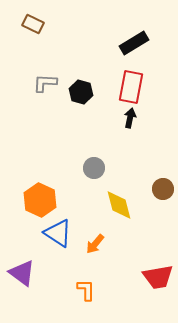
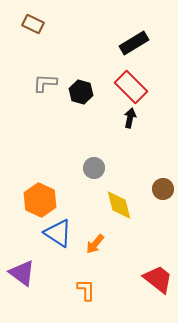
red rectangle: rotated 56 degrees counterclockwise
red trapezoid: moved 2 px down; rotated 132 degrees counterclockwise
